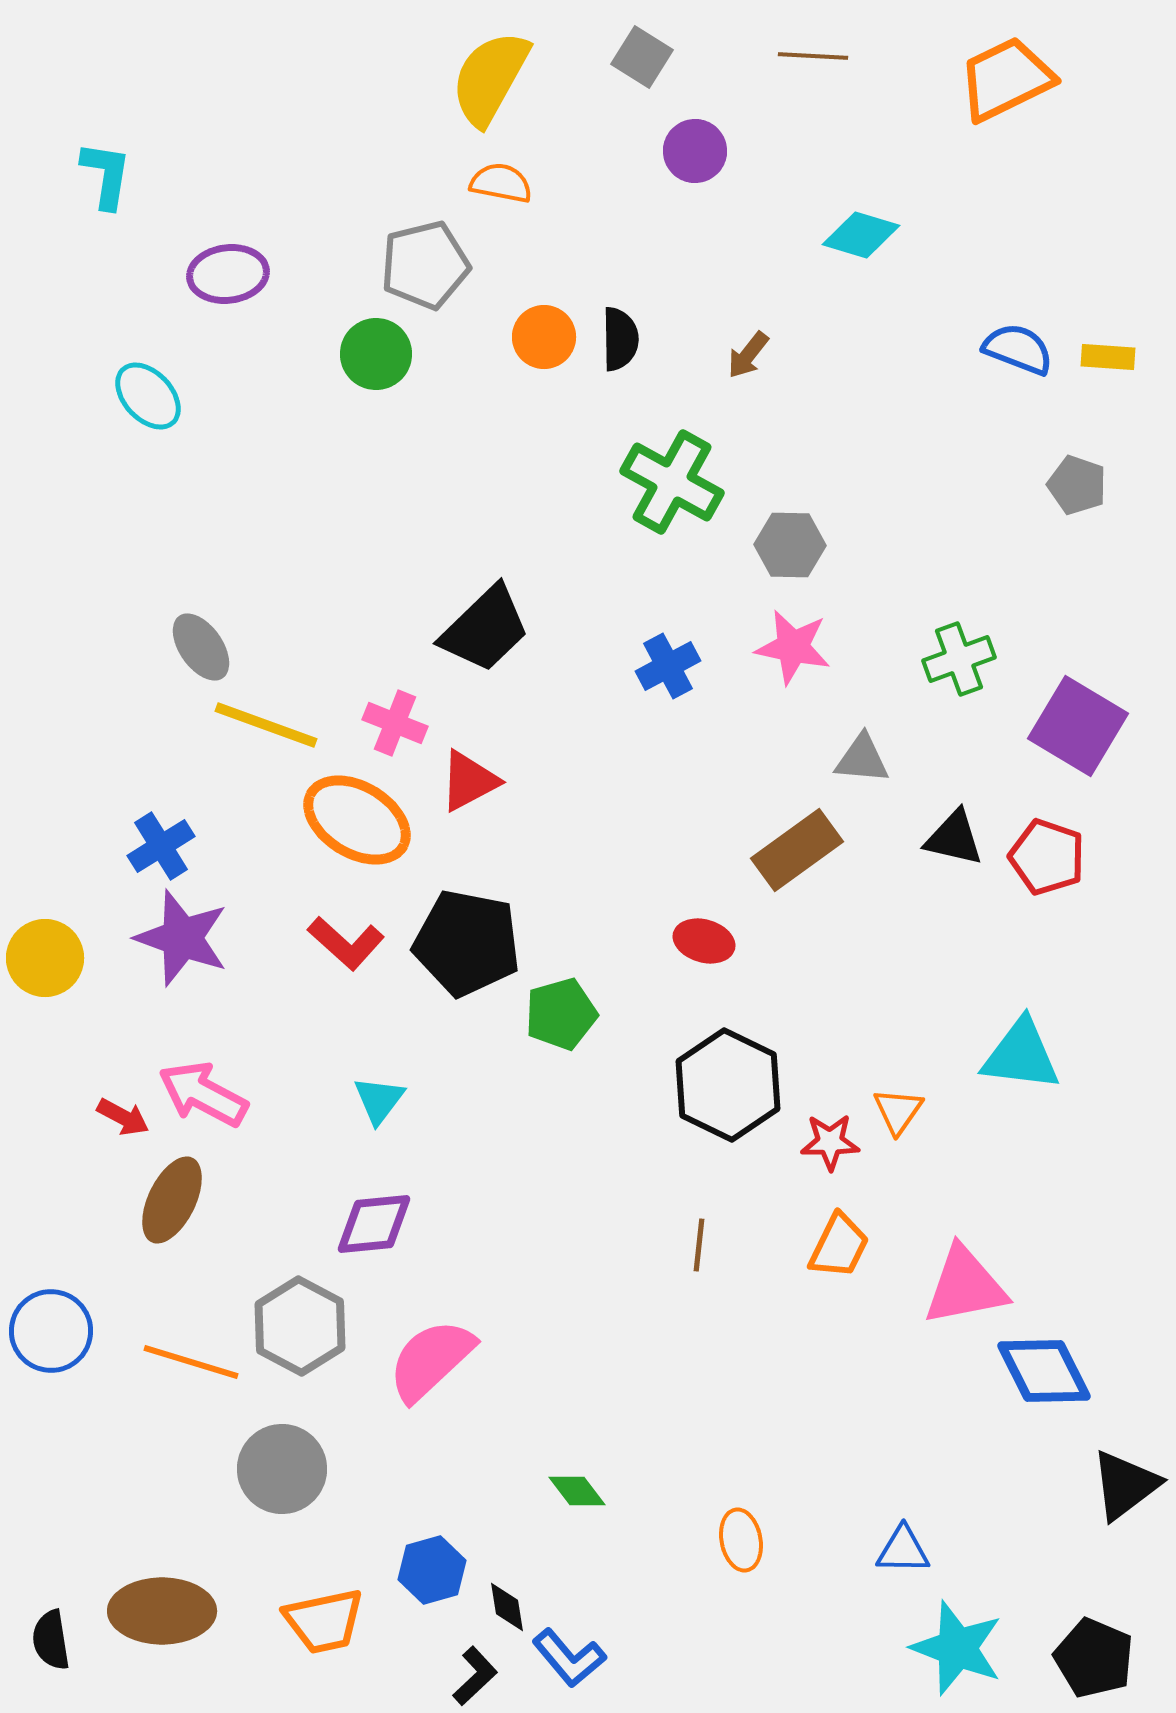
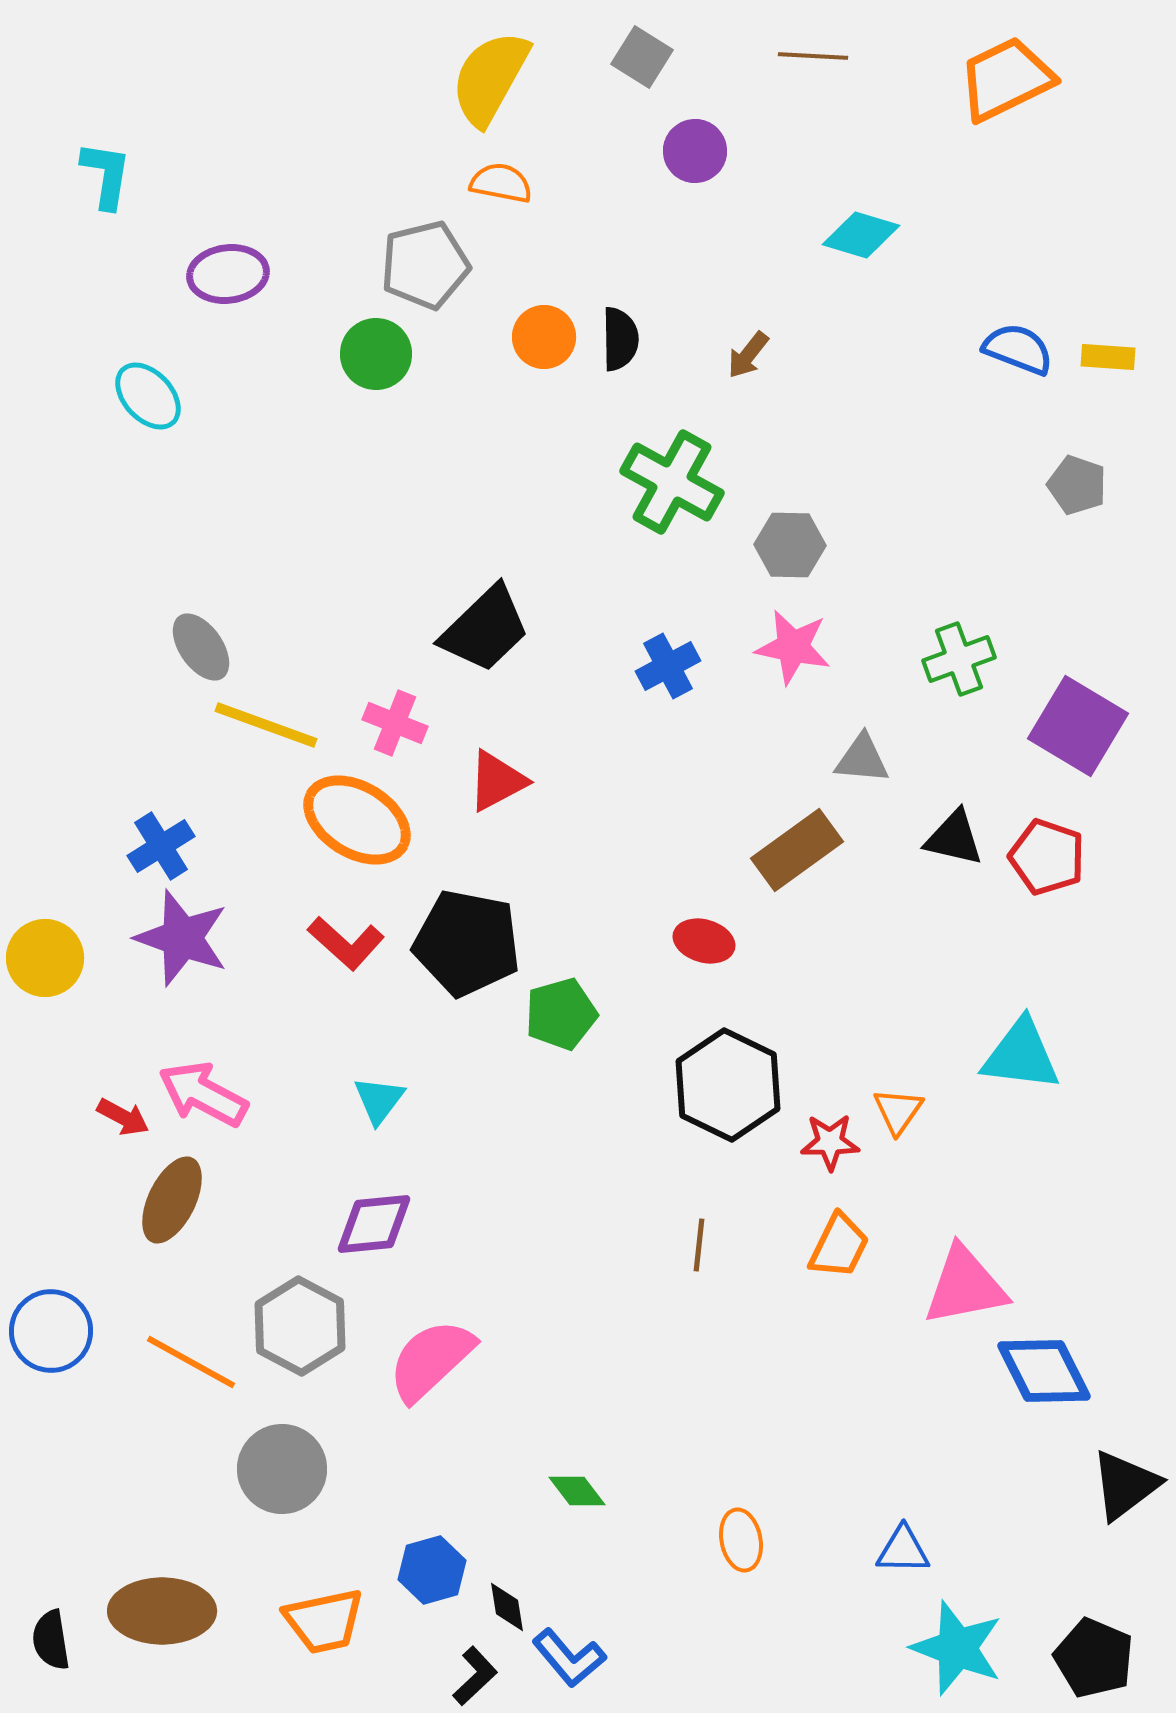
red triangle at (469, 781): moved 28 px right
orange line at (191, 1362): rotated 12 degrees clockwise
